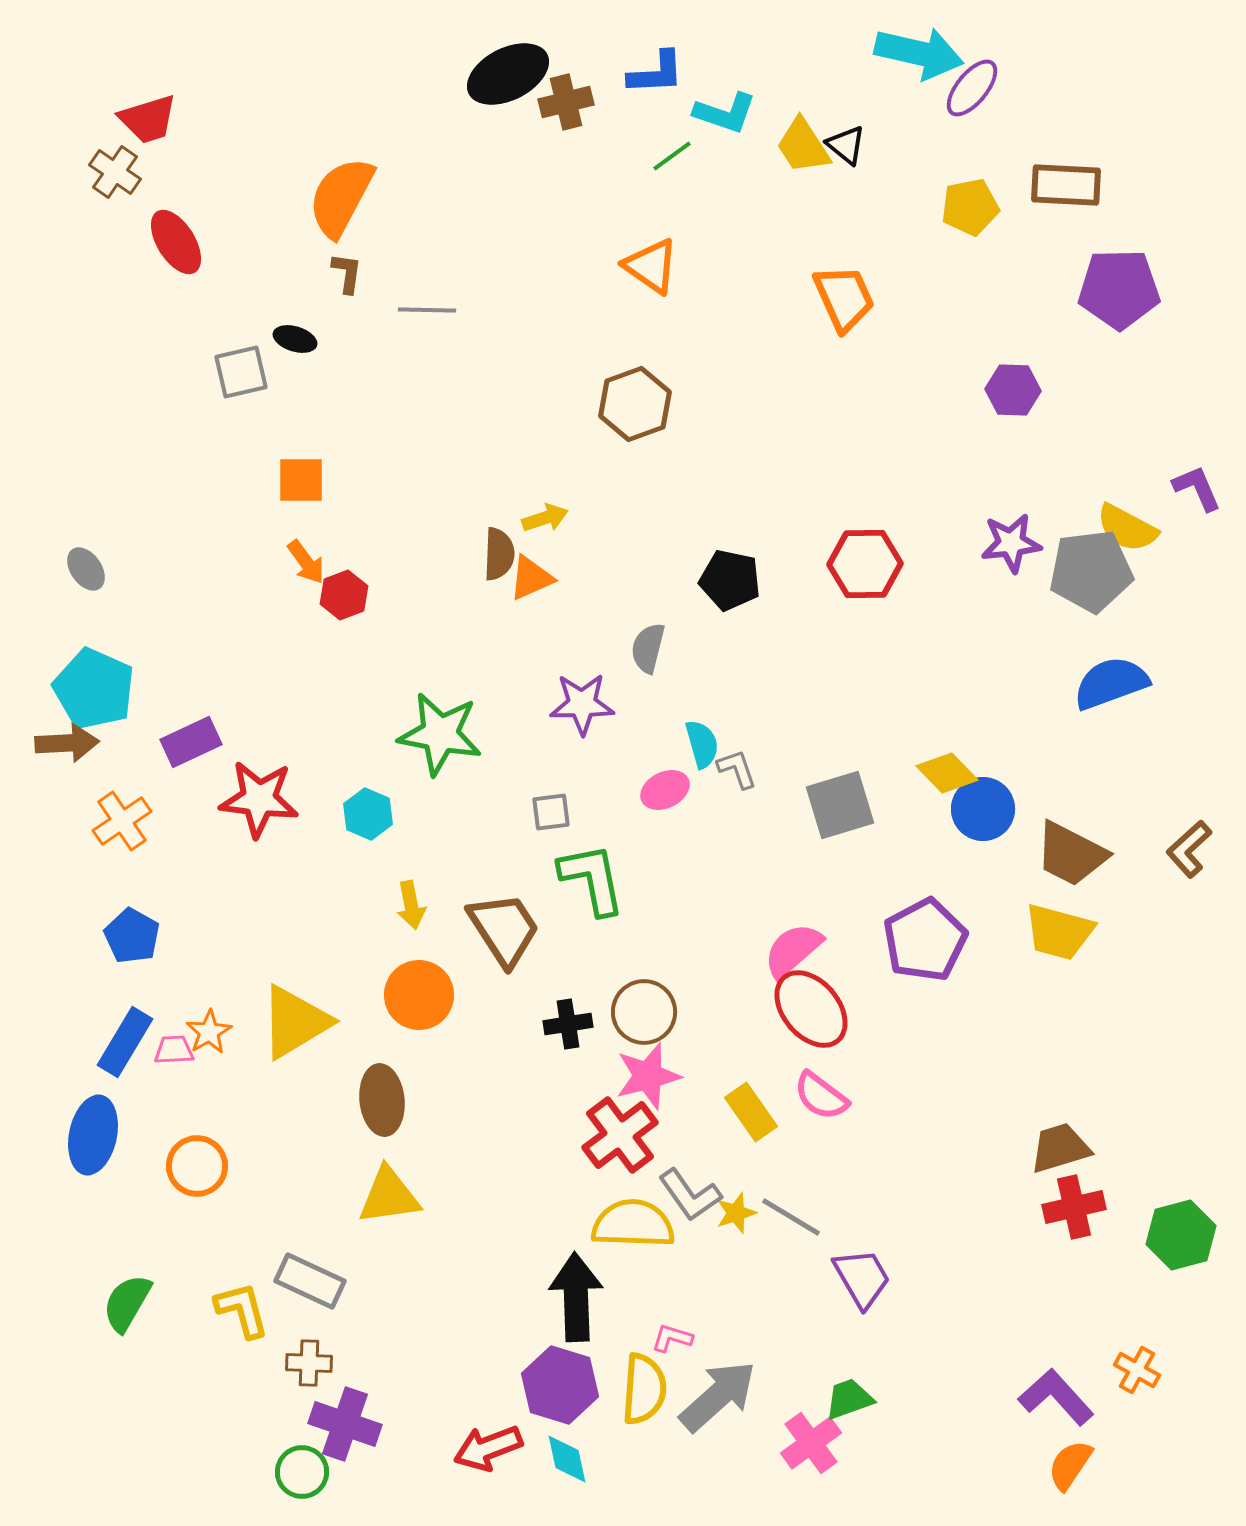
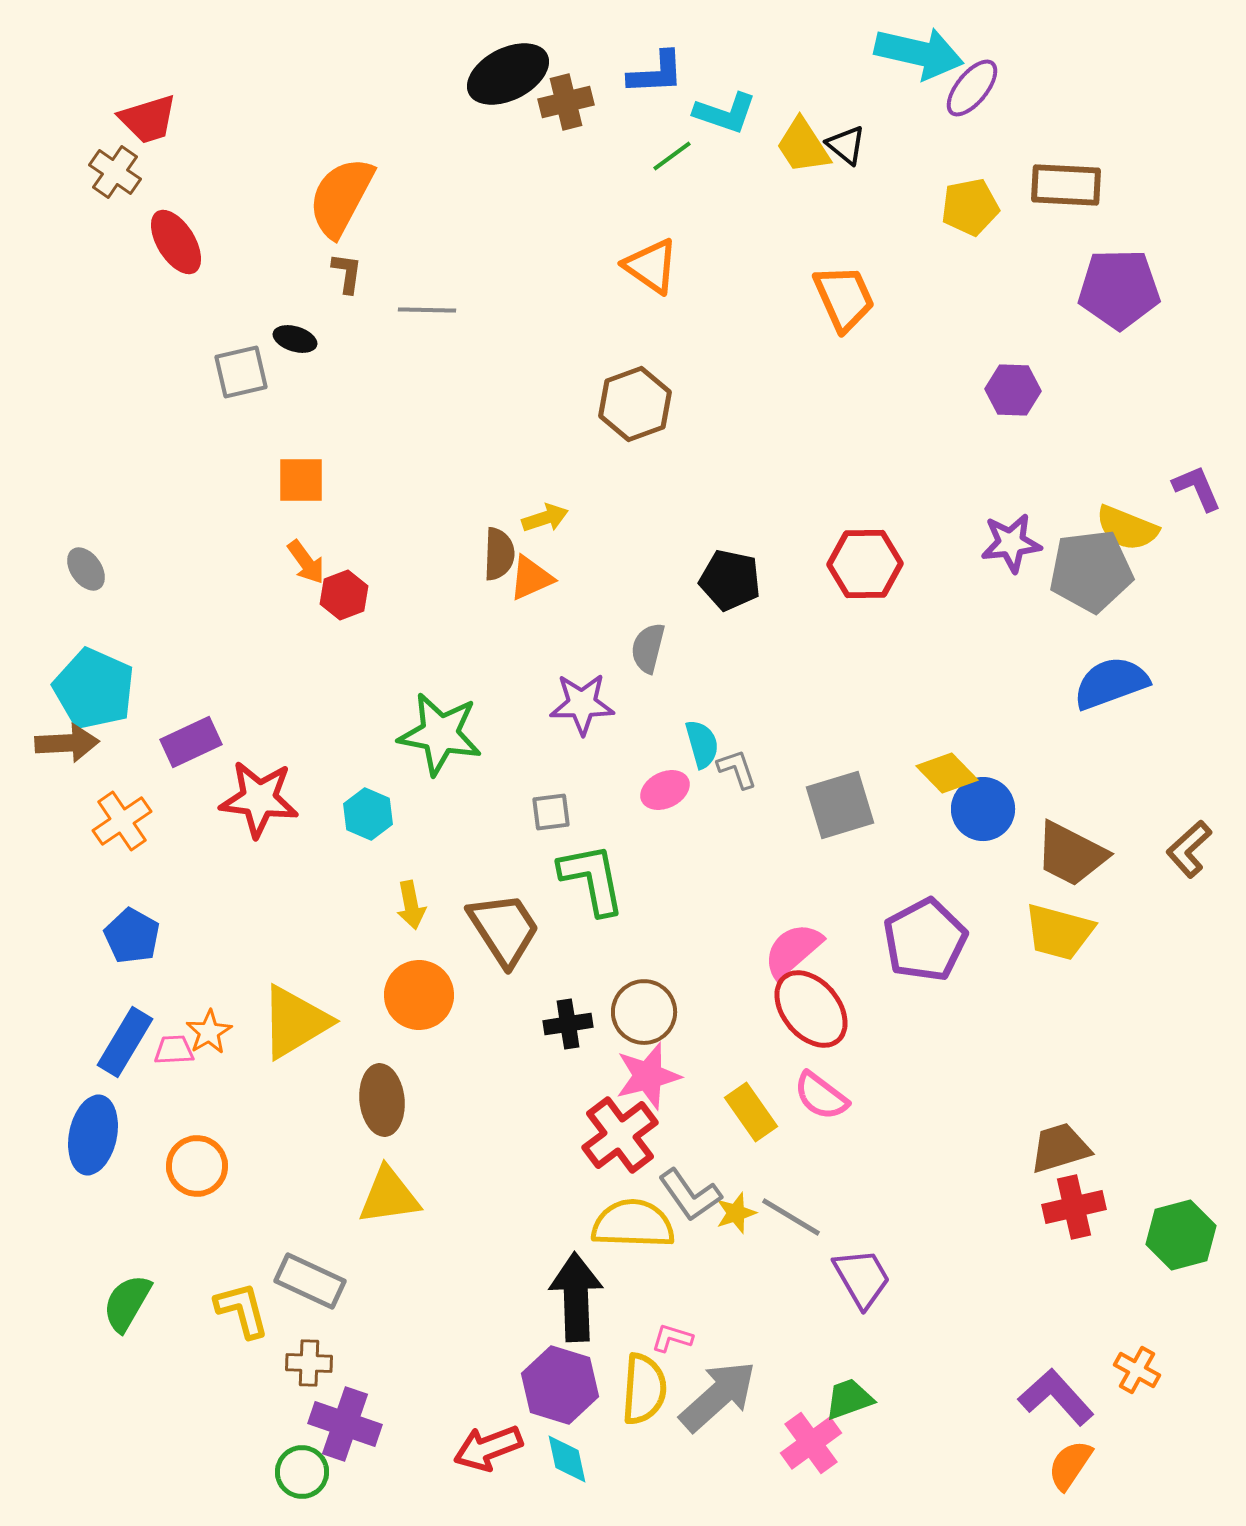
yellow semicircle at (1127, 528): rotated 6 degrees counterclockwise
